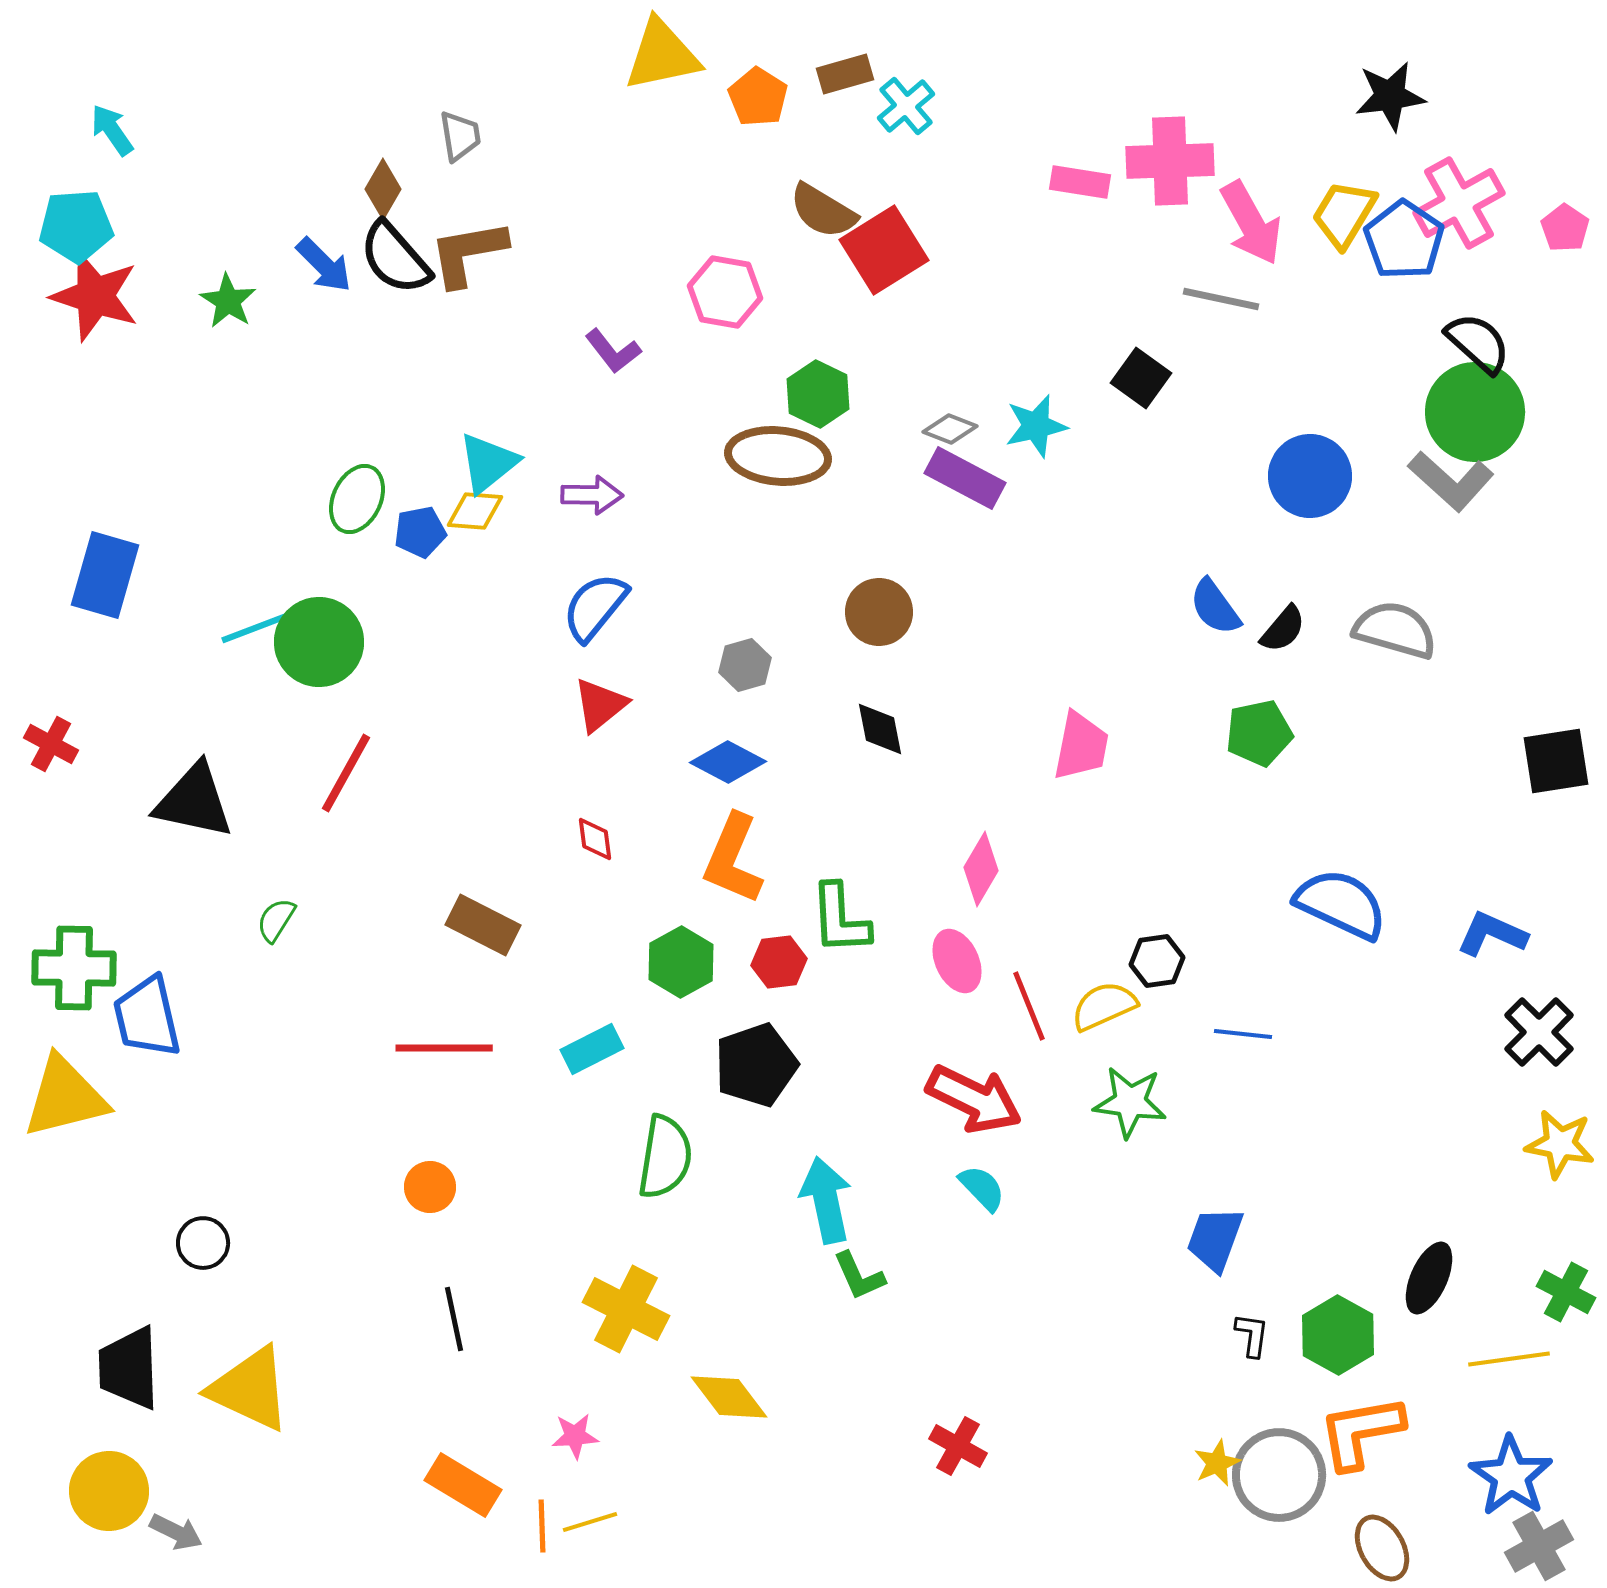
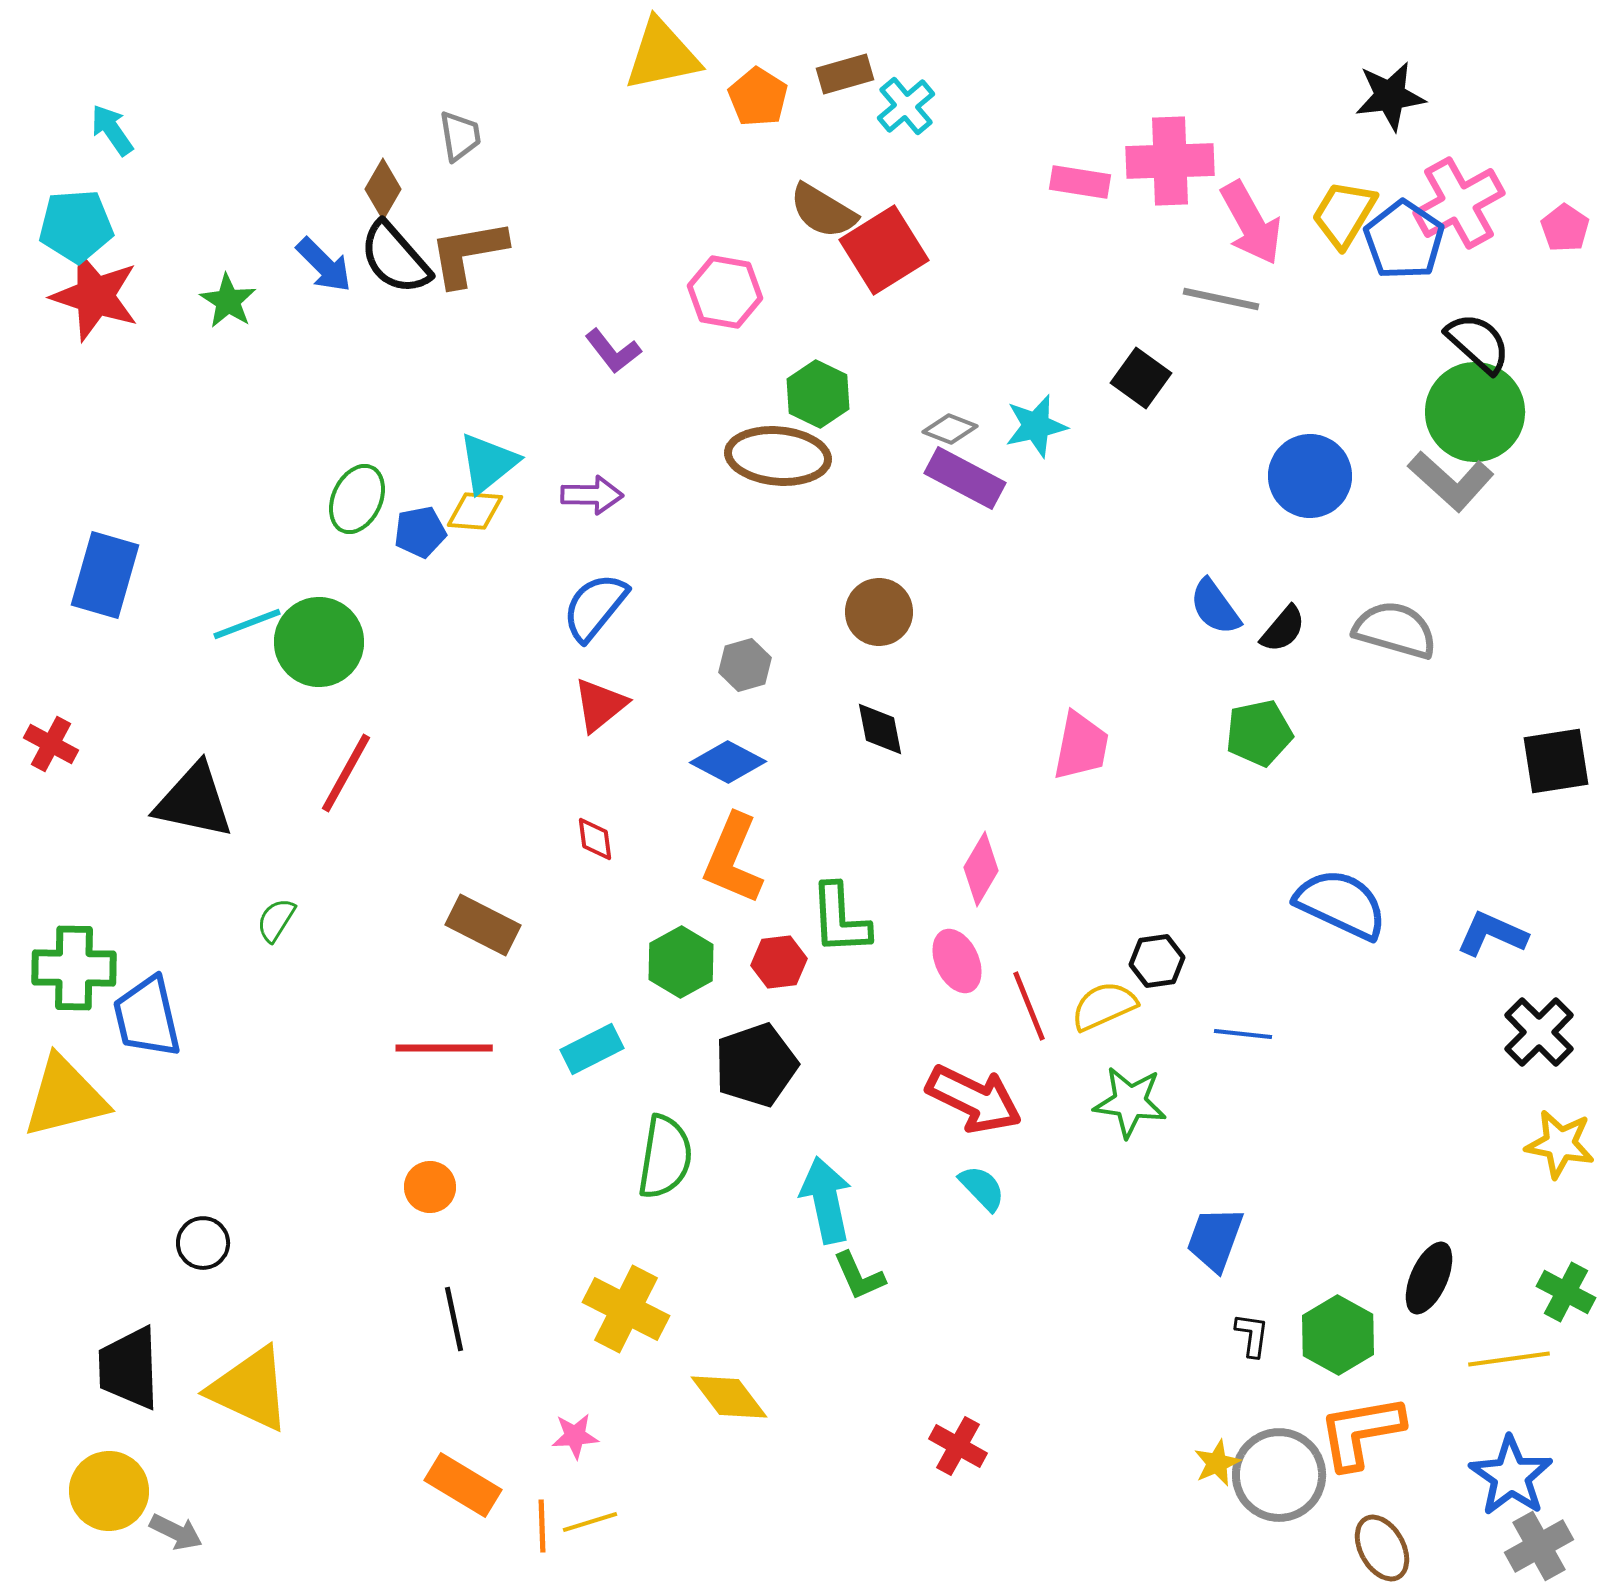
cyan line at (255, 628): moved 8 px left, 4 px up
